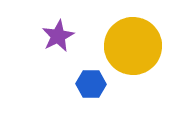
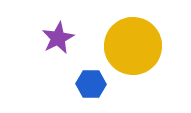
purple star: moved 2 px down
